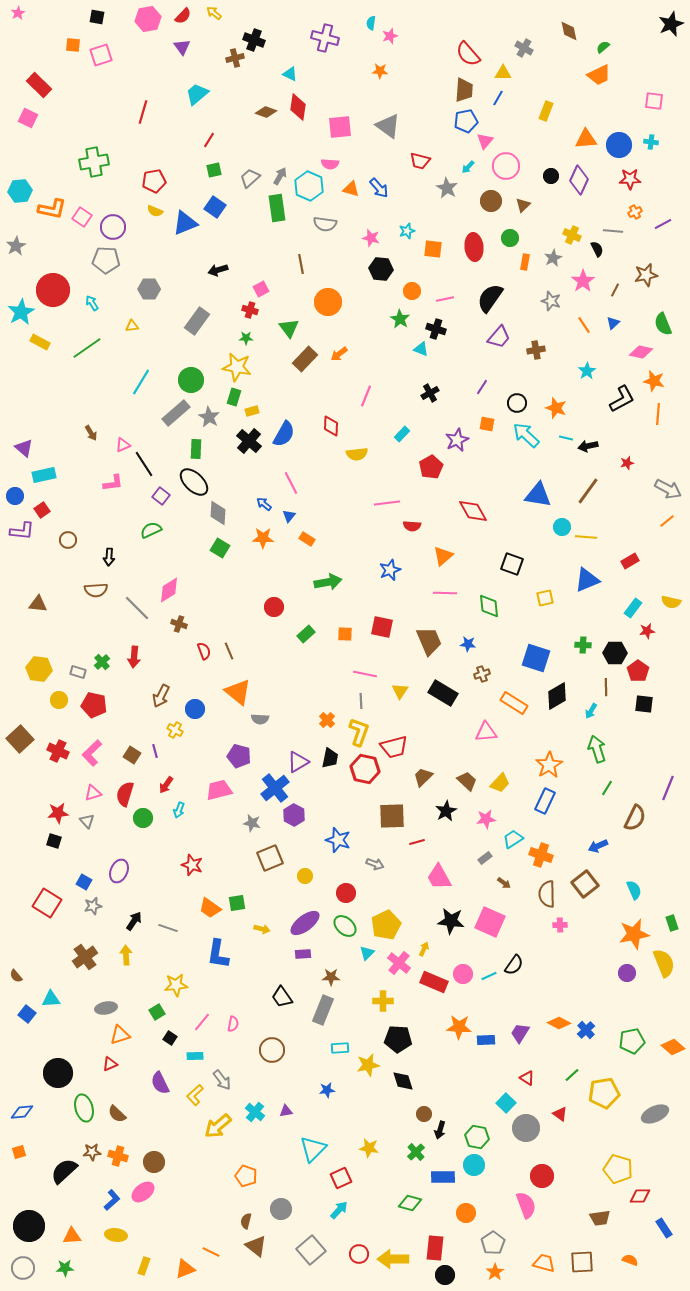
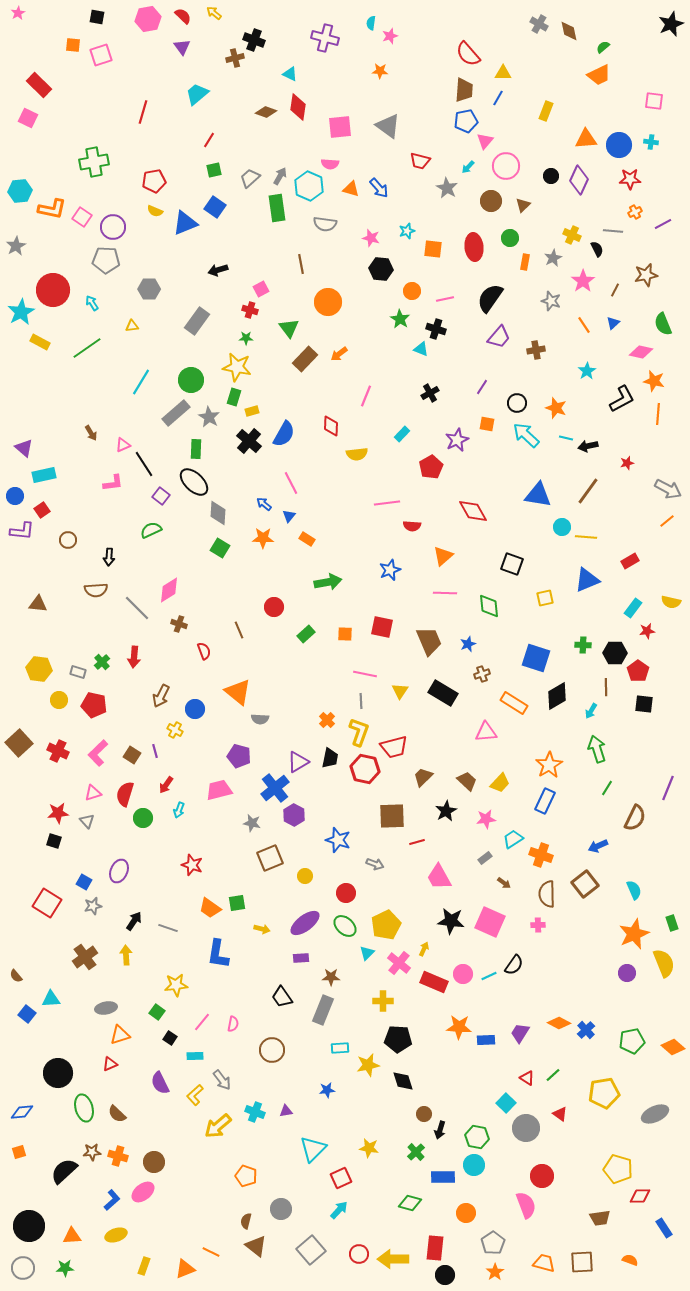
red semicircle at (183, 16): rotated 90 degrees counterclockwise
gray cross at (524, 48): moved 15 px right, 24 px up
blue star at (468, 644): rotated 28 degrees counterclockwise
brown line at (229, 651): moved 10 px right, 21 px up
brown square at (20, 739): moved 1 px left, 4 px down
pink L-shape at (92, 753): moved 6 px right
pink cross at (560, 925): moved 22 px left
orange star at (634, 934): rotated 12 degrees counterclockwise
purple rectangle at (303, 954): moved 2 px left, 4 px down
green square at (157, 1012): rotated 21 degrees counterclockwise
green line at (572, 1075): moved 19 px left
cyan cross at (255, 1112): rotated 18 degrees counterclockwise
yellow ellipse at (116, 1235): rotated 25 degrees counterclockwise
